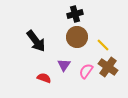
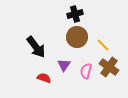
black arrow: moved 6 px down
brown cross: moved 1 px right
pink semicircle: rotated 21 degrees counterclockwise
